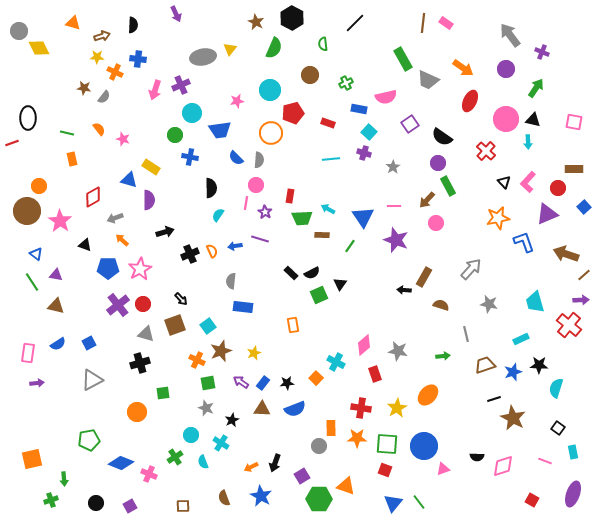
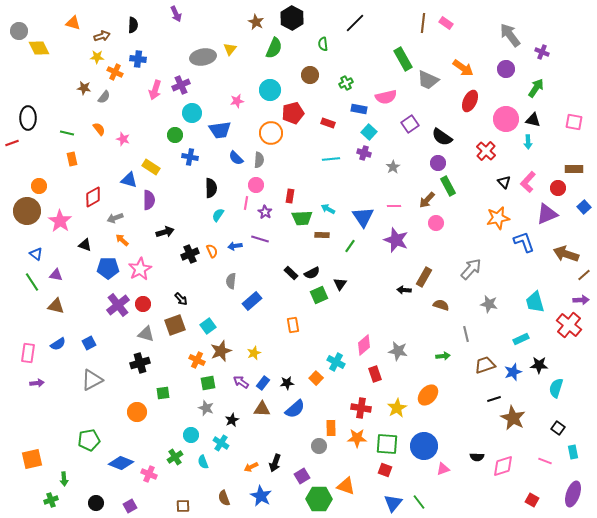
blue rectangle at (243, 307): moved 9 px right, 6 px up; rotated 48 degrees counterclockwise
blue semicircle at (295, 409): rotated 20 degrees counterclockwise
